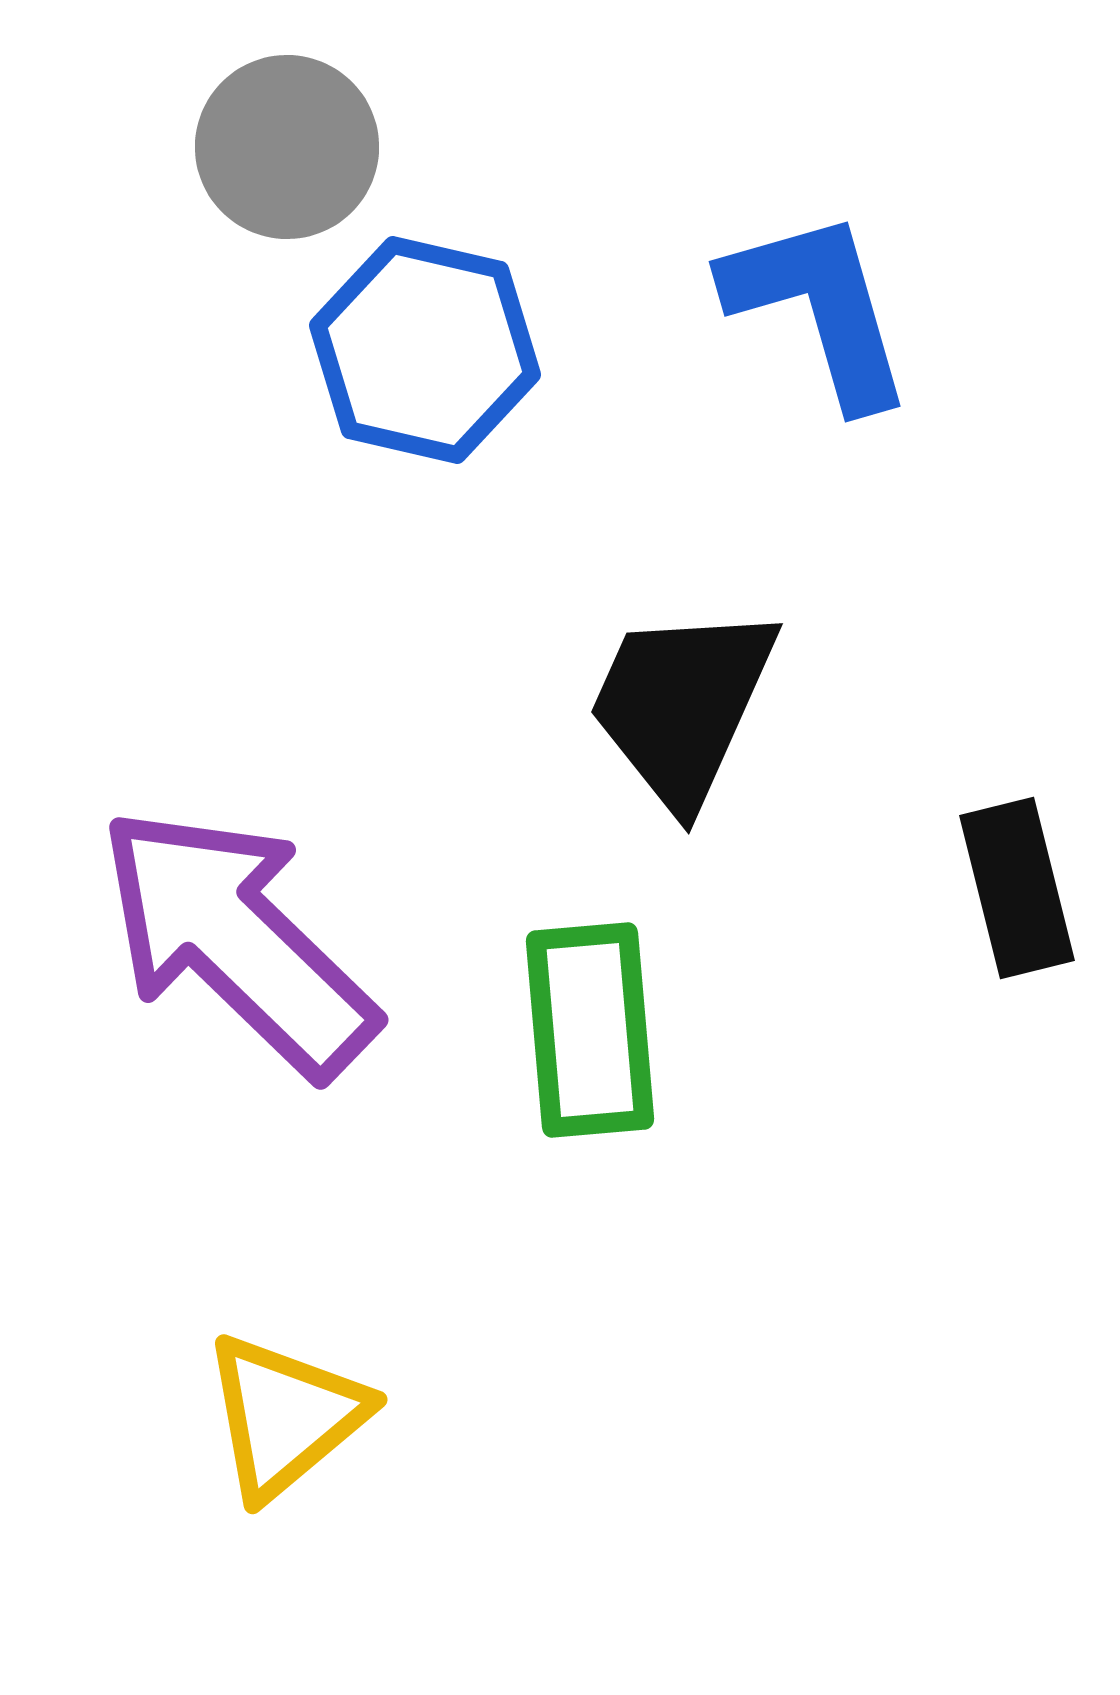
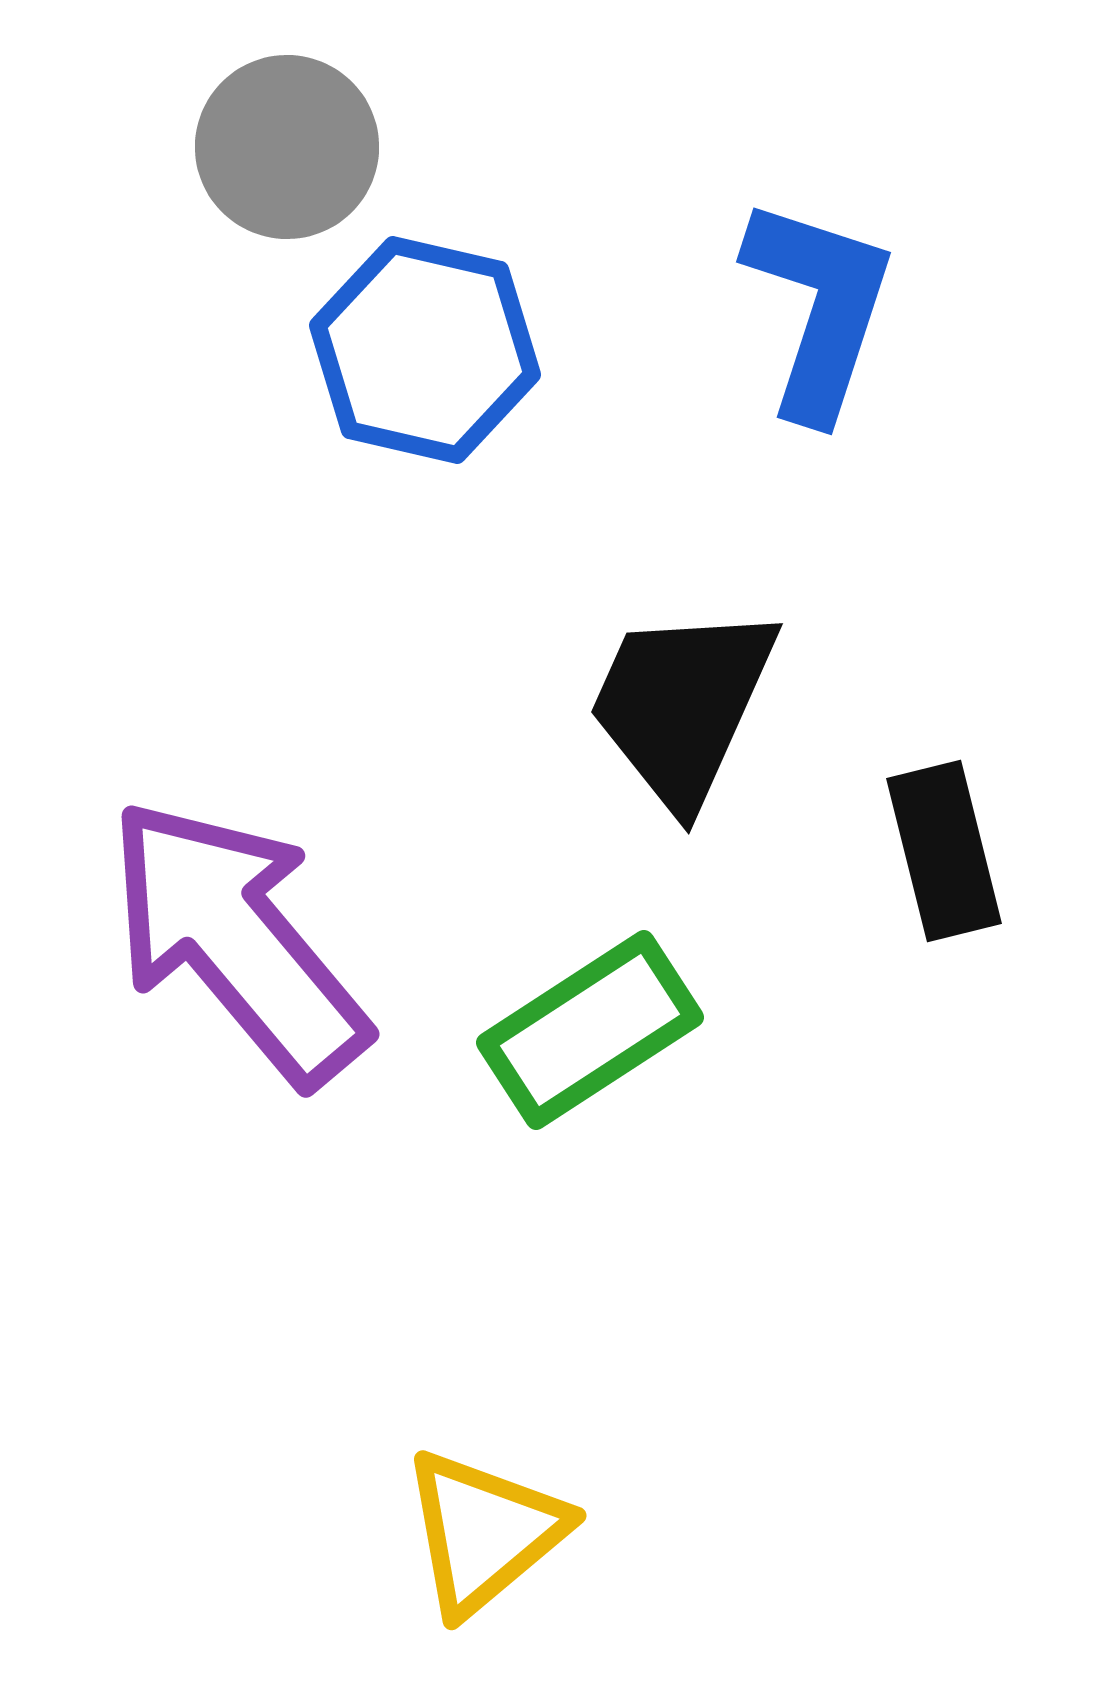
blue L-shape: rotated 34 degrees clockwise
black rectangle: moved 73 px left, 37 px up
purple arrow: rotated 6 degrees clockwise
green rectangle: rotated 62 degrees clockwise
yellow triangle: moved 199 px right, 116 px down
